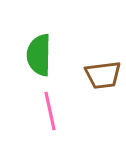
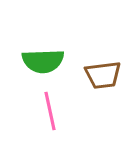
green semicircle: moved 4 px right, 6 px down; rotated 93 degrees counterclockwise
